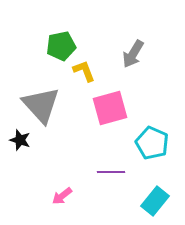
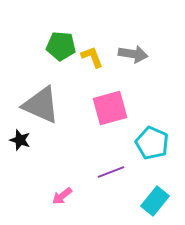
green pentagon: rotated 16 degrees clockwise
gray arrow: rotated 112 degrees counterclockwise
yellow L-shape: moved 8 px right, 14 px up
gray triangle: rotated 24 degrees counterclockwise
purple line: rotated 20 degrees counterclockwise
